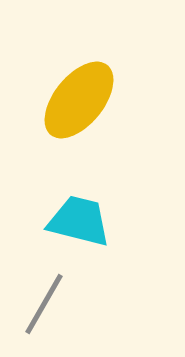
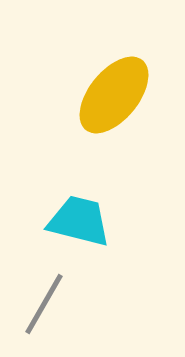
yellow ellipse: moved 35 px right, 5 px up
